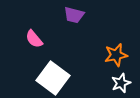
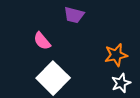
pink semicircle: moved 8 px right, 2 px down
white square: rotated 8 degrees clockwise
